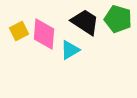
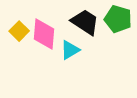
yellow square: rotated 18 degrees counterclockwise
